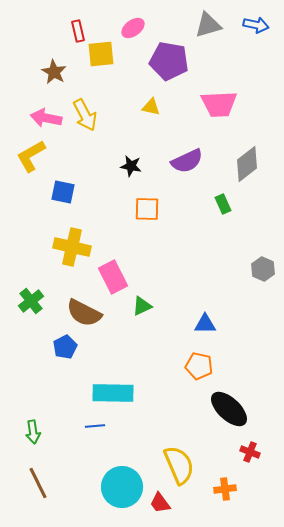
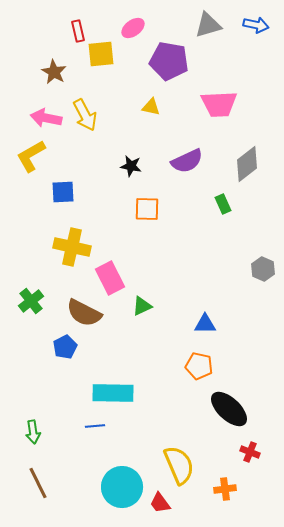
blue square: rotated 15 degrees counterclockwise
pink rectangle: moved 3 px left, 1 px down
